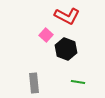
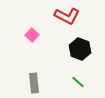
pink square: moved 14 px left
black hexagon: moved 14 px right
green line: rotated 32 degrees clockwise
